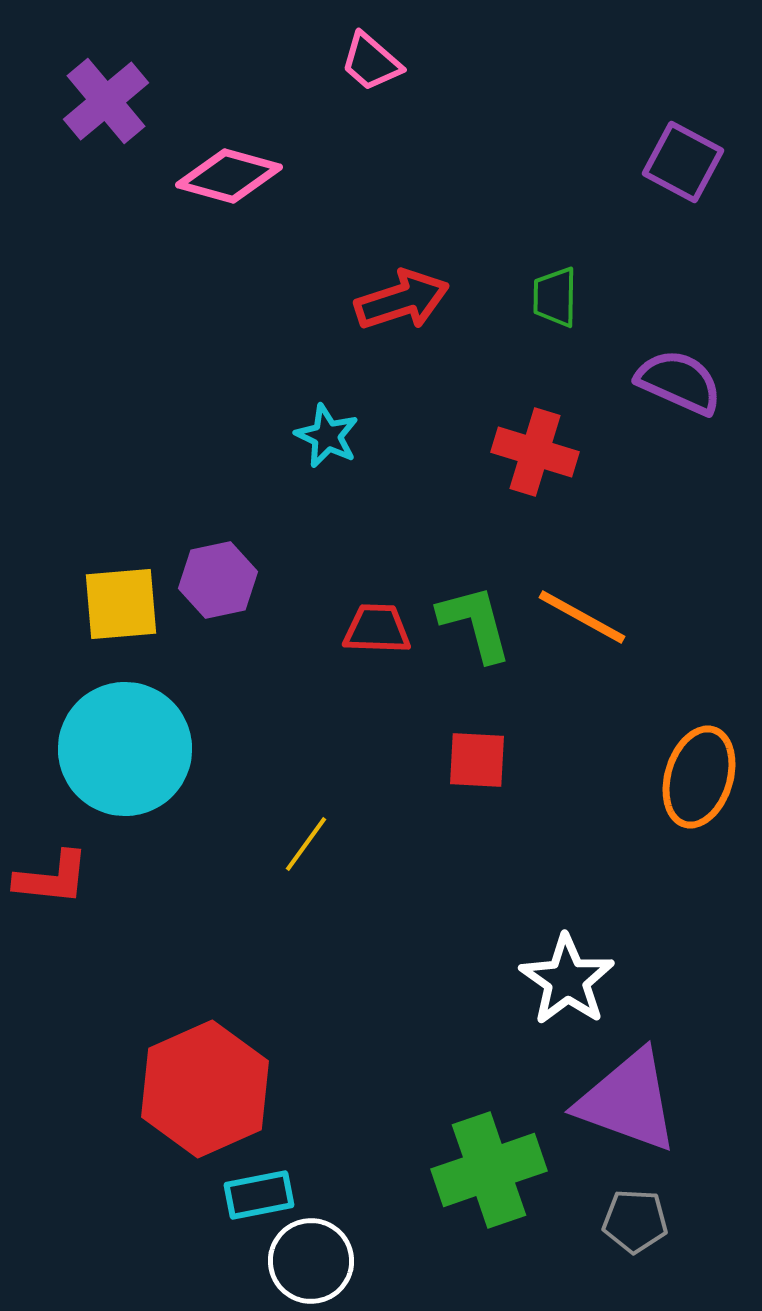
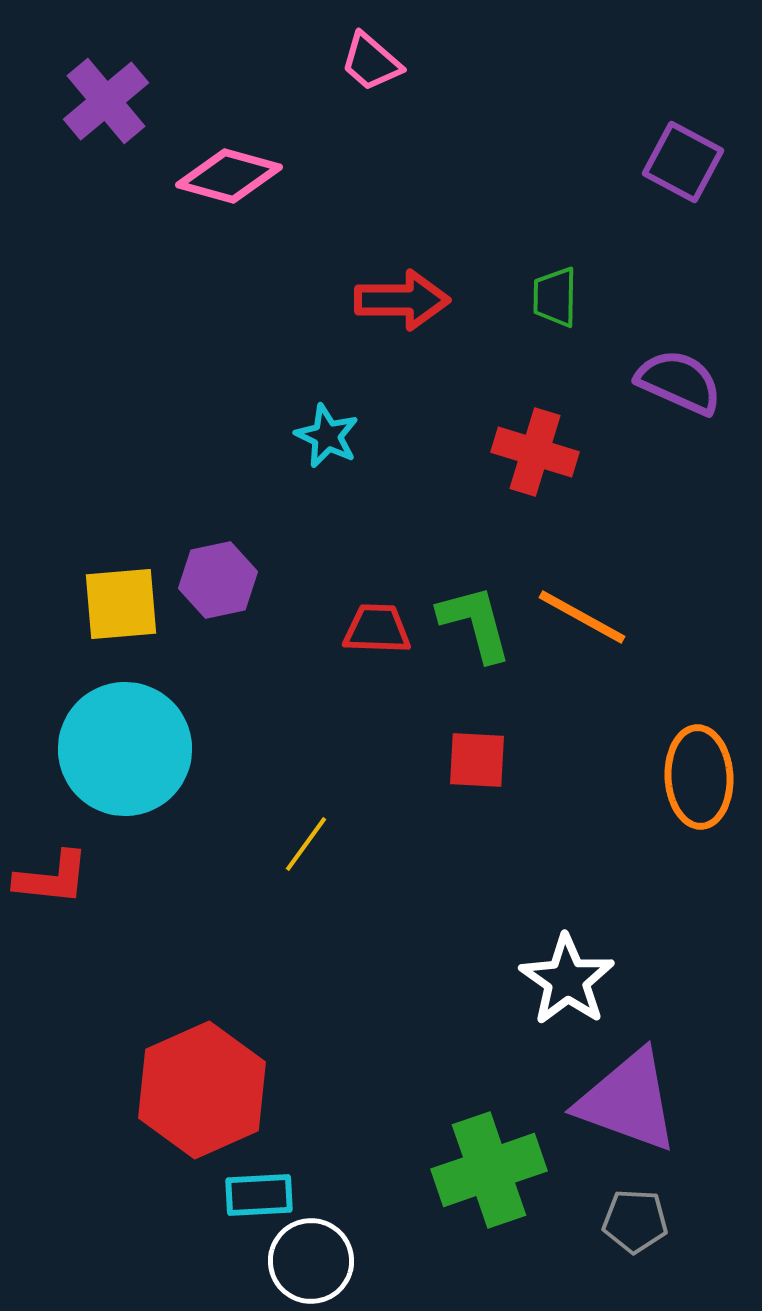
red arrow: rotated 18 degrees clockwise
orange ellipse: rotated 20 degrees counterclockwise
red hexagon: moved 3 px left, 1 px down
cyan rectangle: rotated 8 degrees clockwise
